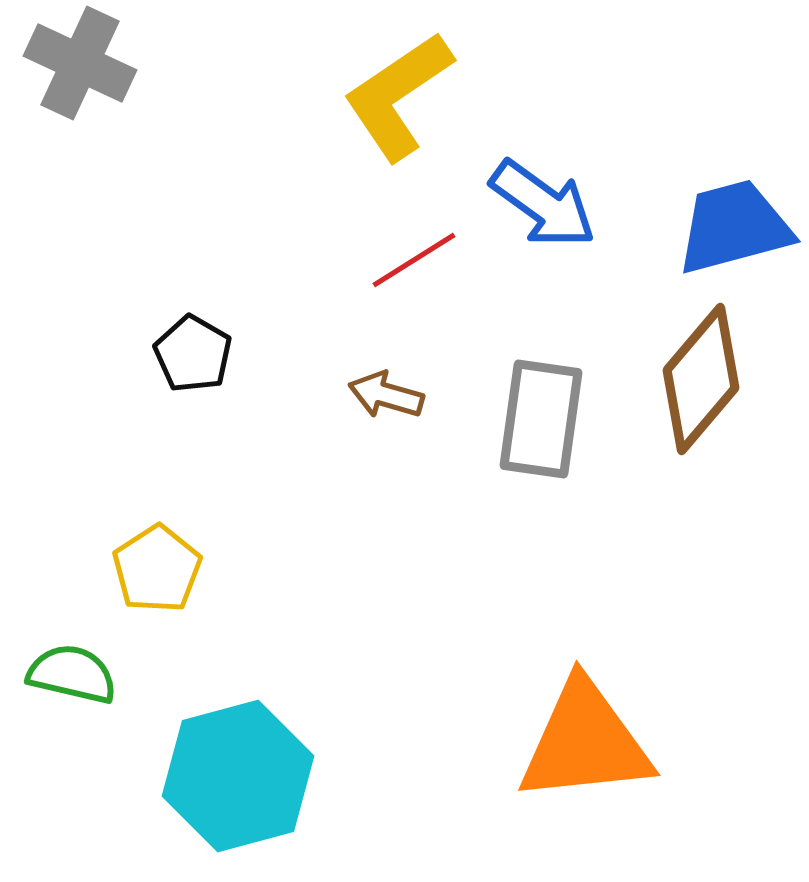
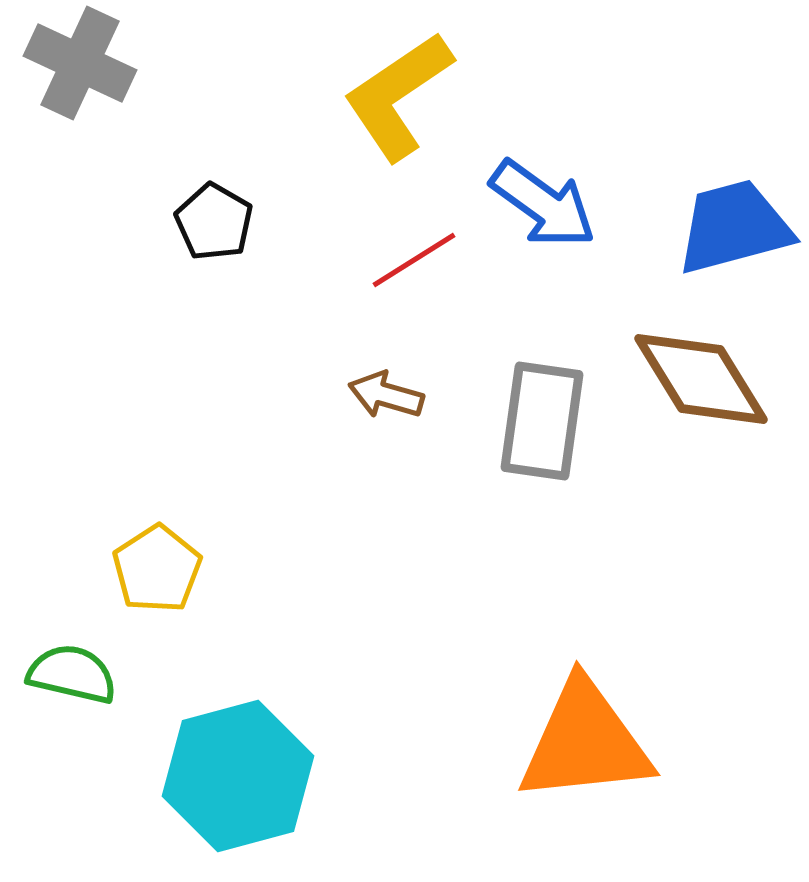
black pentagon: moved 21 px right, 132 px up
brown diamond: rotated 72 degrees counterclockwise
gray rectangle: moved 1 px right, 2 px down
